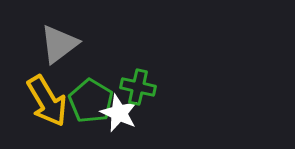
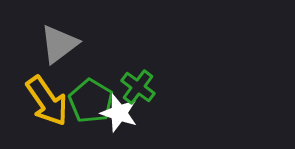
green cross: rotated 24 degrees clockwise
yellow arrow: rotated 4 degrees counterclockwise
white star: rotated 6 degrees counterclockwise
